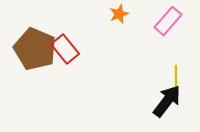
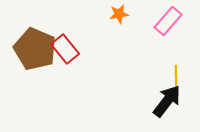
orange star: rotated 12 degrees clockwise
